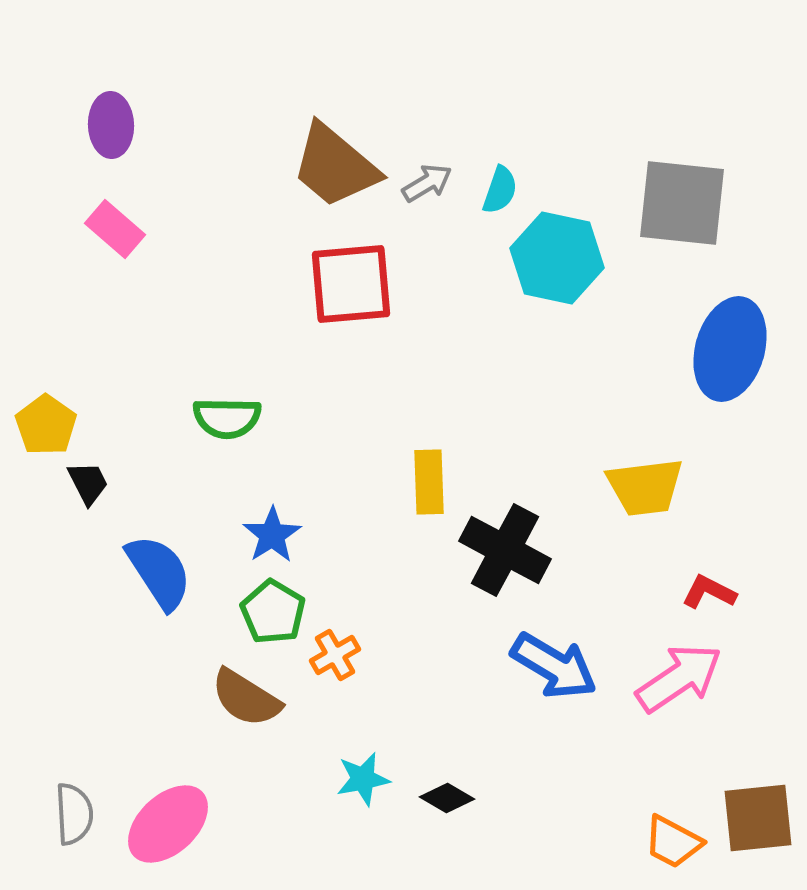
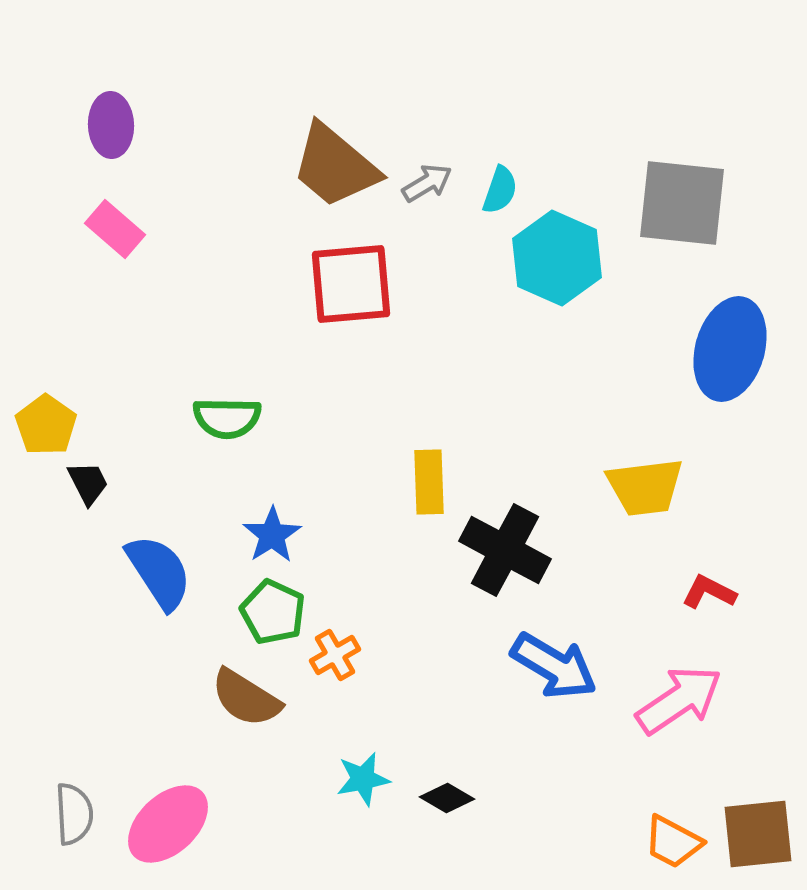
cyan hexagon: rotated 12 degrees clockwise
green pentagon: rotated 6 degrees counterclockwise
pink arrow: moved 22 px down
brown square: moved 16 px down
